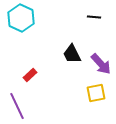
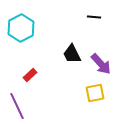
cyan hexagon: moved 10 px down; rotated 8 degrees clockwise
yellow square: moved 1 px left
